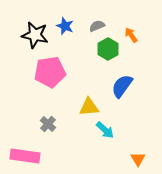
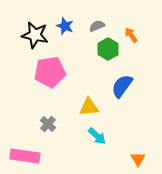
cyan arrow: moved 8 px left, 6 px down
